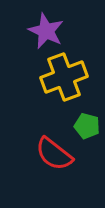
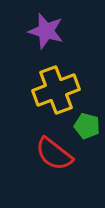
purple star: rotated 9 degrees counterclockwise
yellow cross: moved 8 px left, 13 px down
